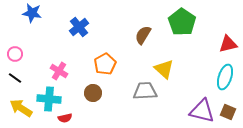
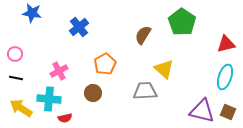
red triangle: moved 2 px left
pink cross: rotated 30 degrees clockwise
black line: moved 1 px right; rotated 24 degrees counterclockwise
